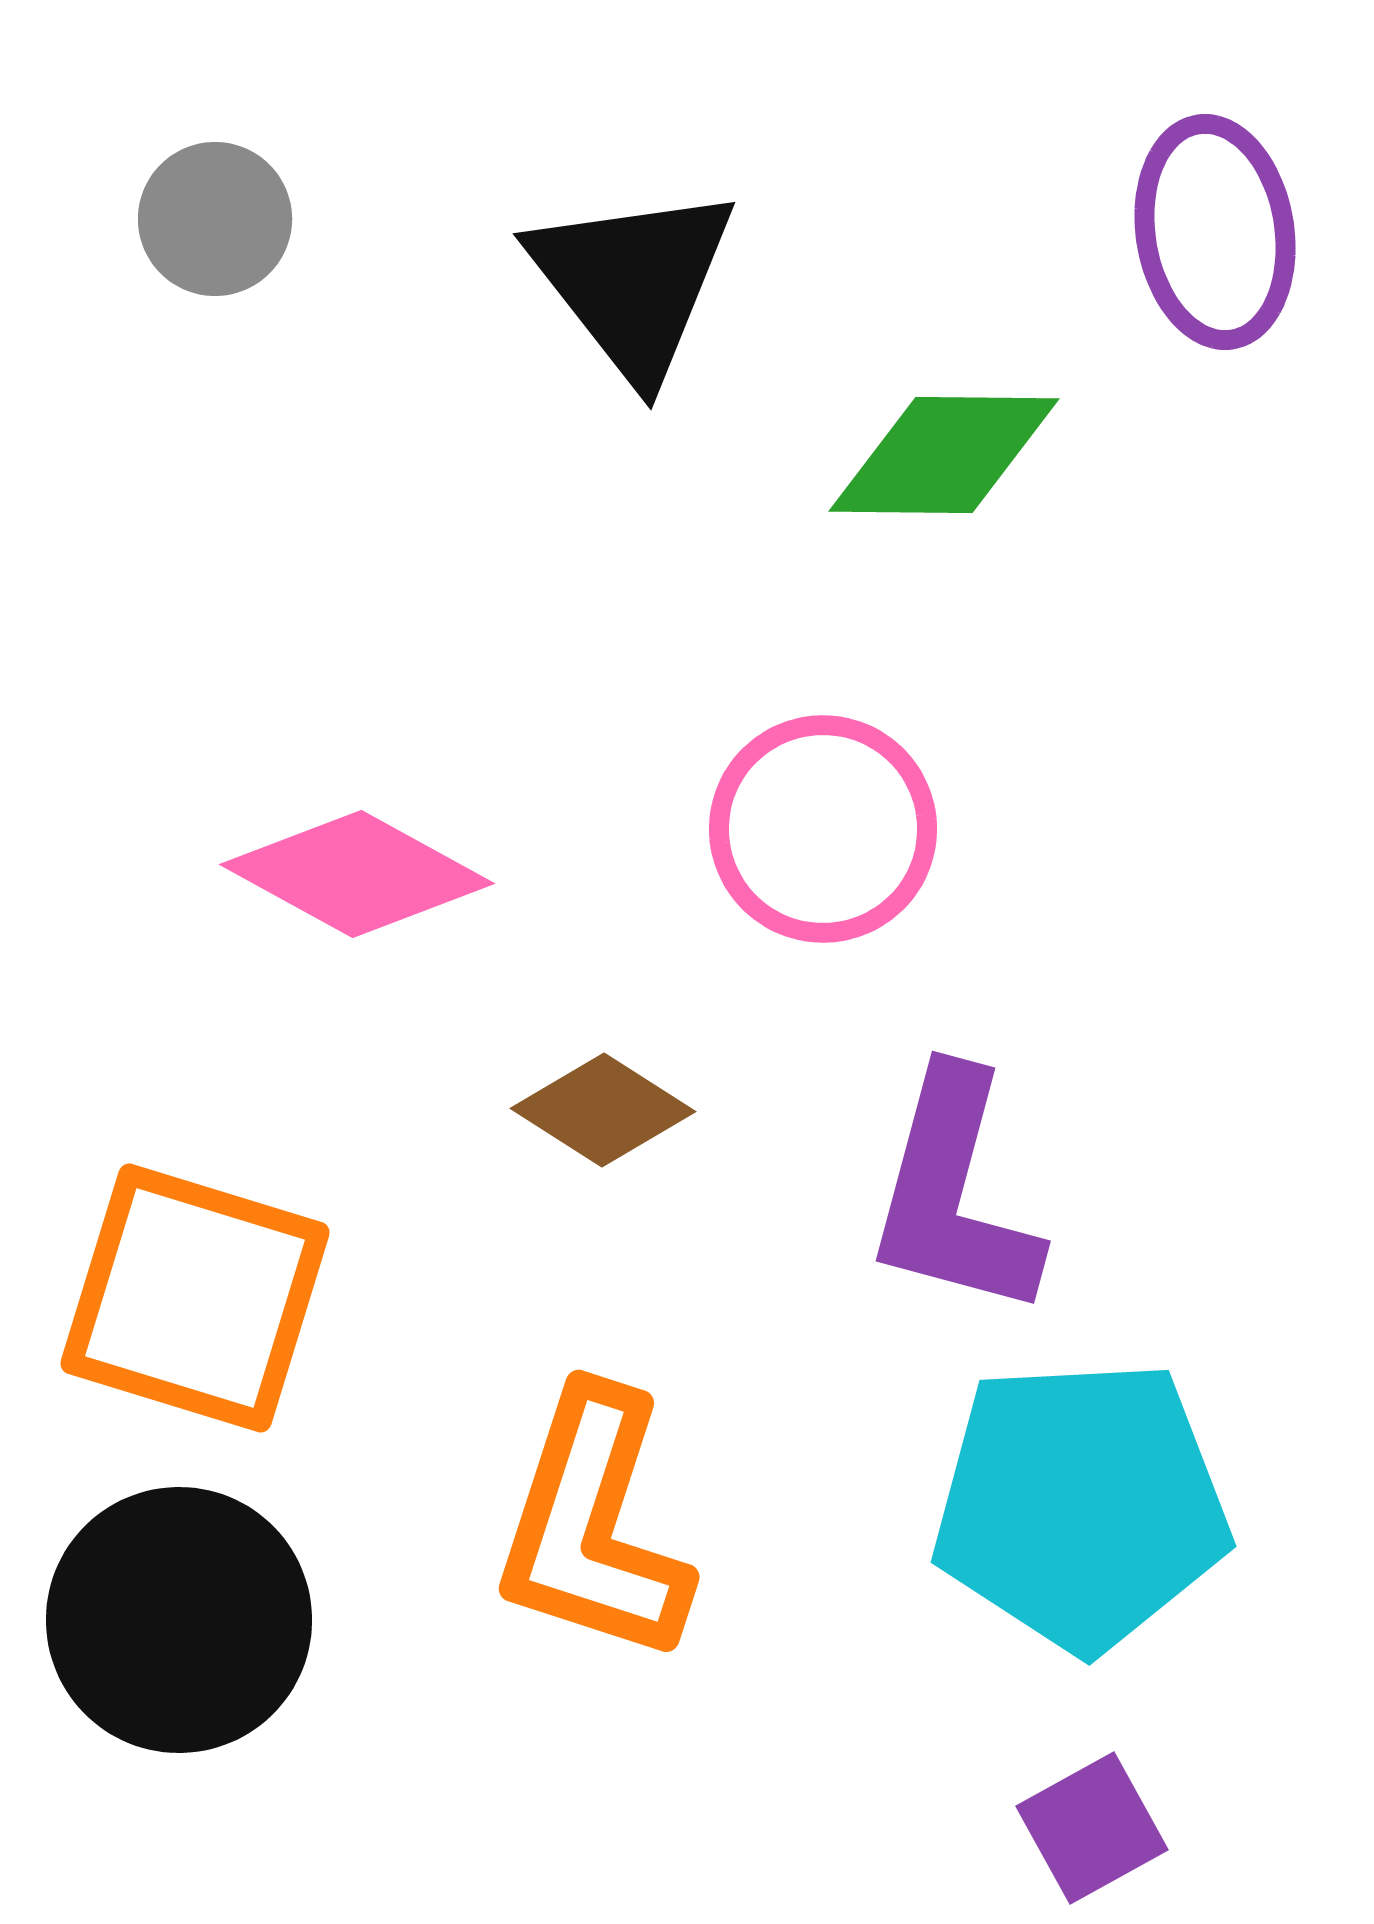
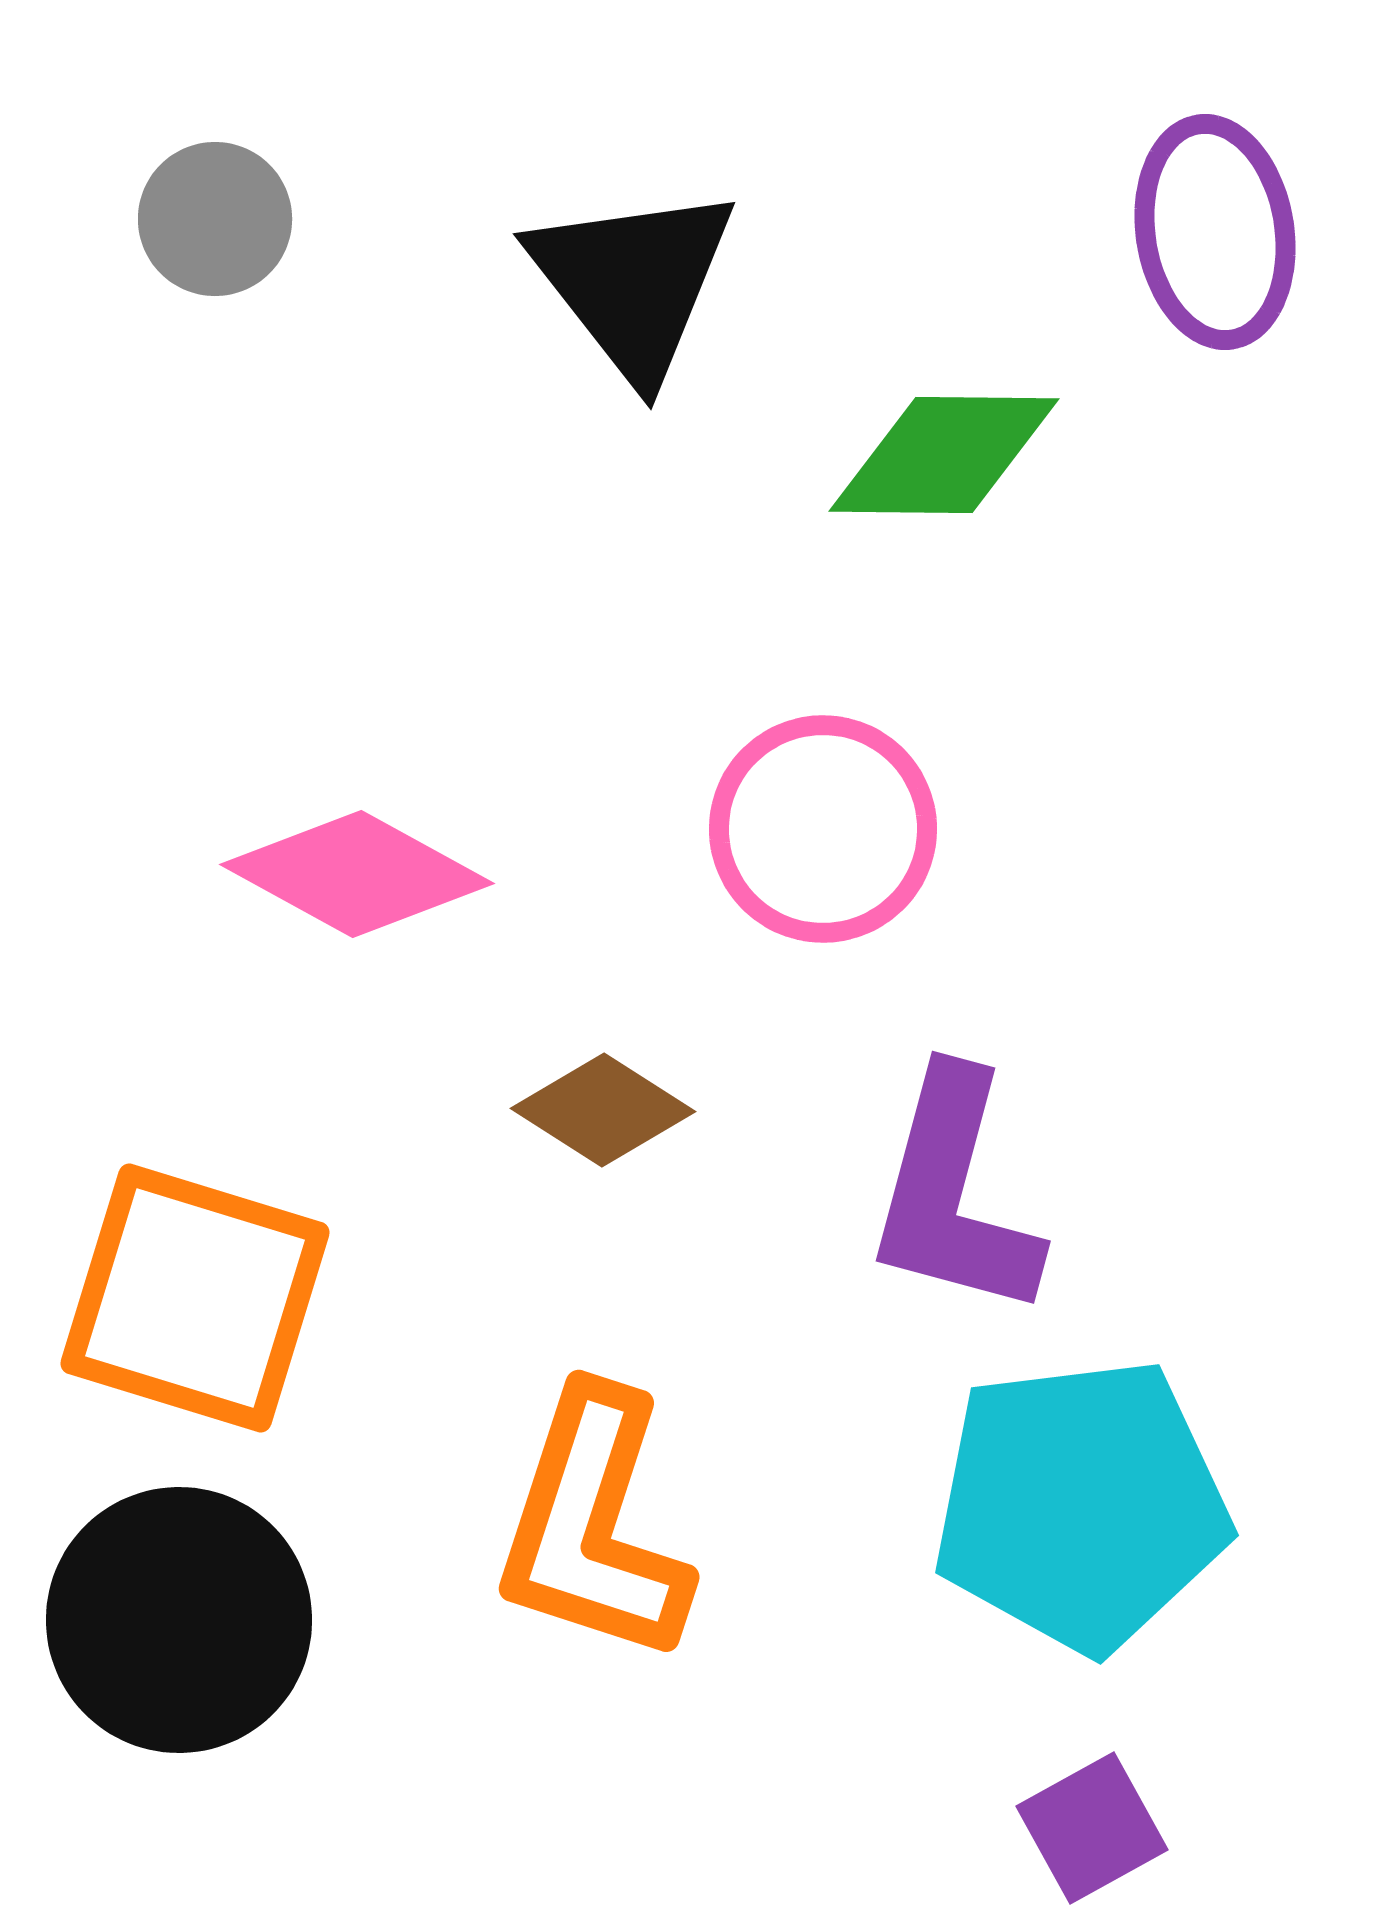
cyan pentagon: rotated 4 degrees counterclockwise
